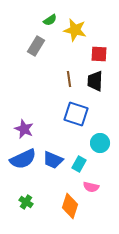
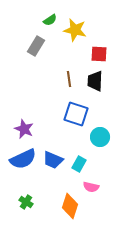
cyan circle: moved 6 px up
